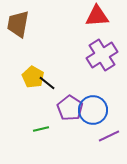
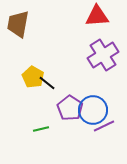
purple cross: moved 1 px right
purple line: moved 5 px left, 10 px up
